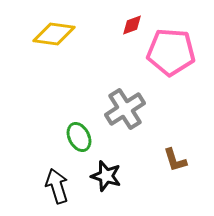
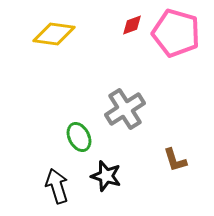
pink pentagon: moved 5 px right, 19 px up; rotated 12 degrees clockwise
